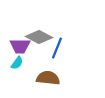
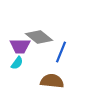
gray diamond: rotated 12 degrees clockwise
blue line: moved 4 px right, 4 px down
brown semicircle: moved 4 px right, 3 px down
